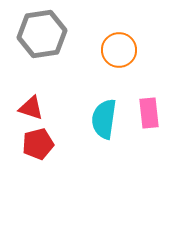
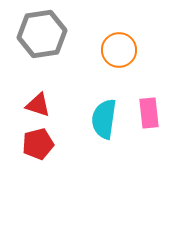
red triangle: moved 7 px right, 3 px up
